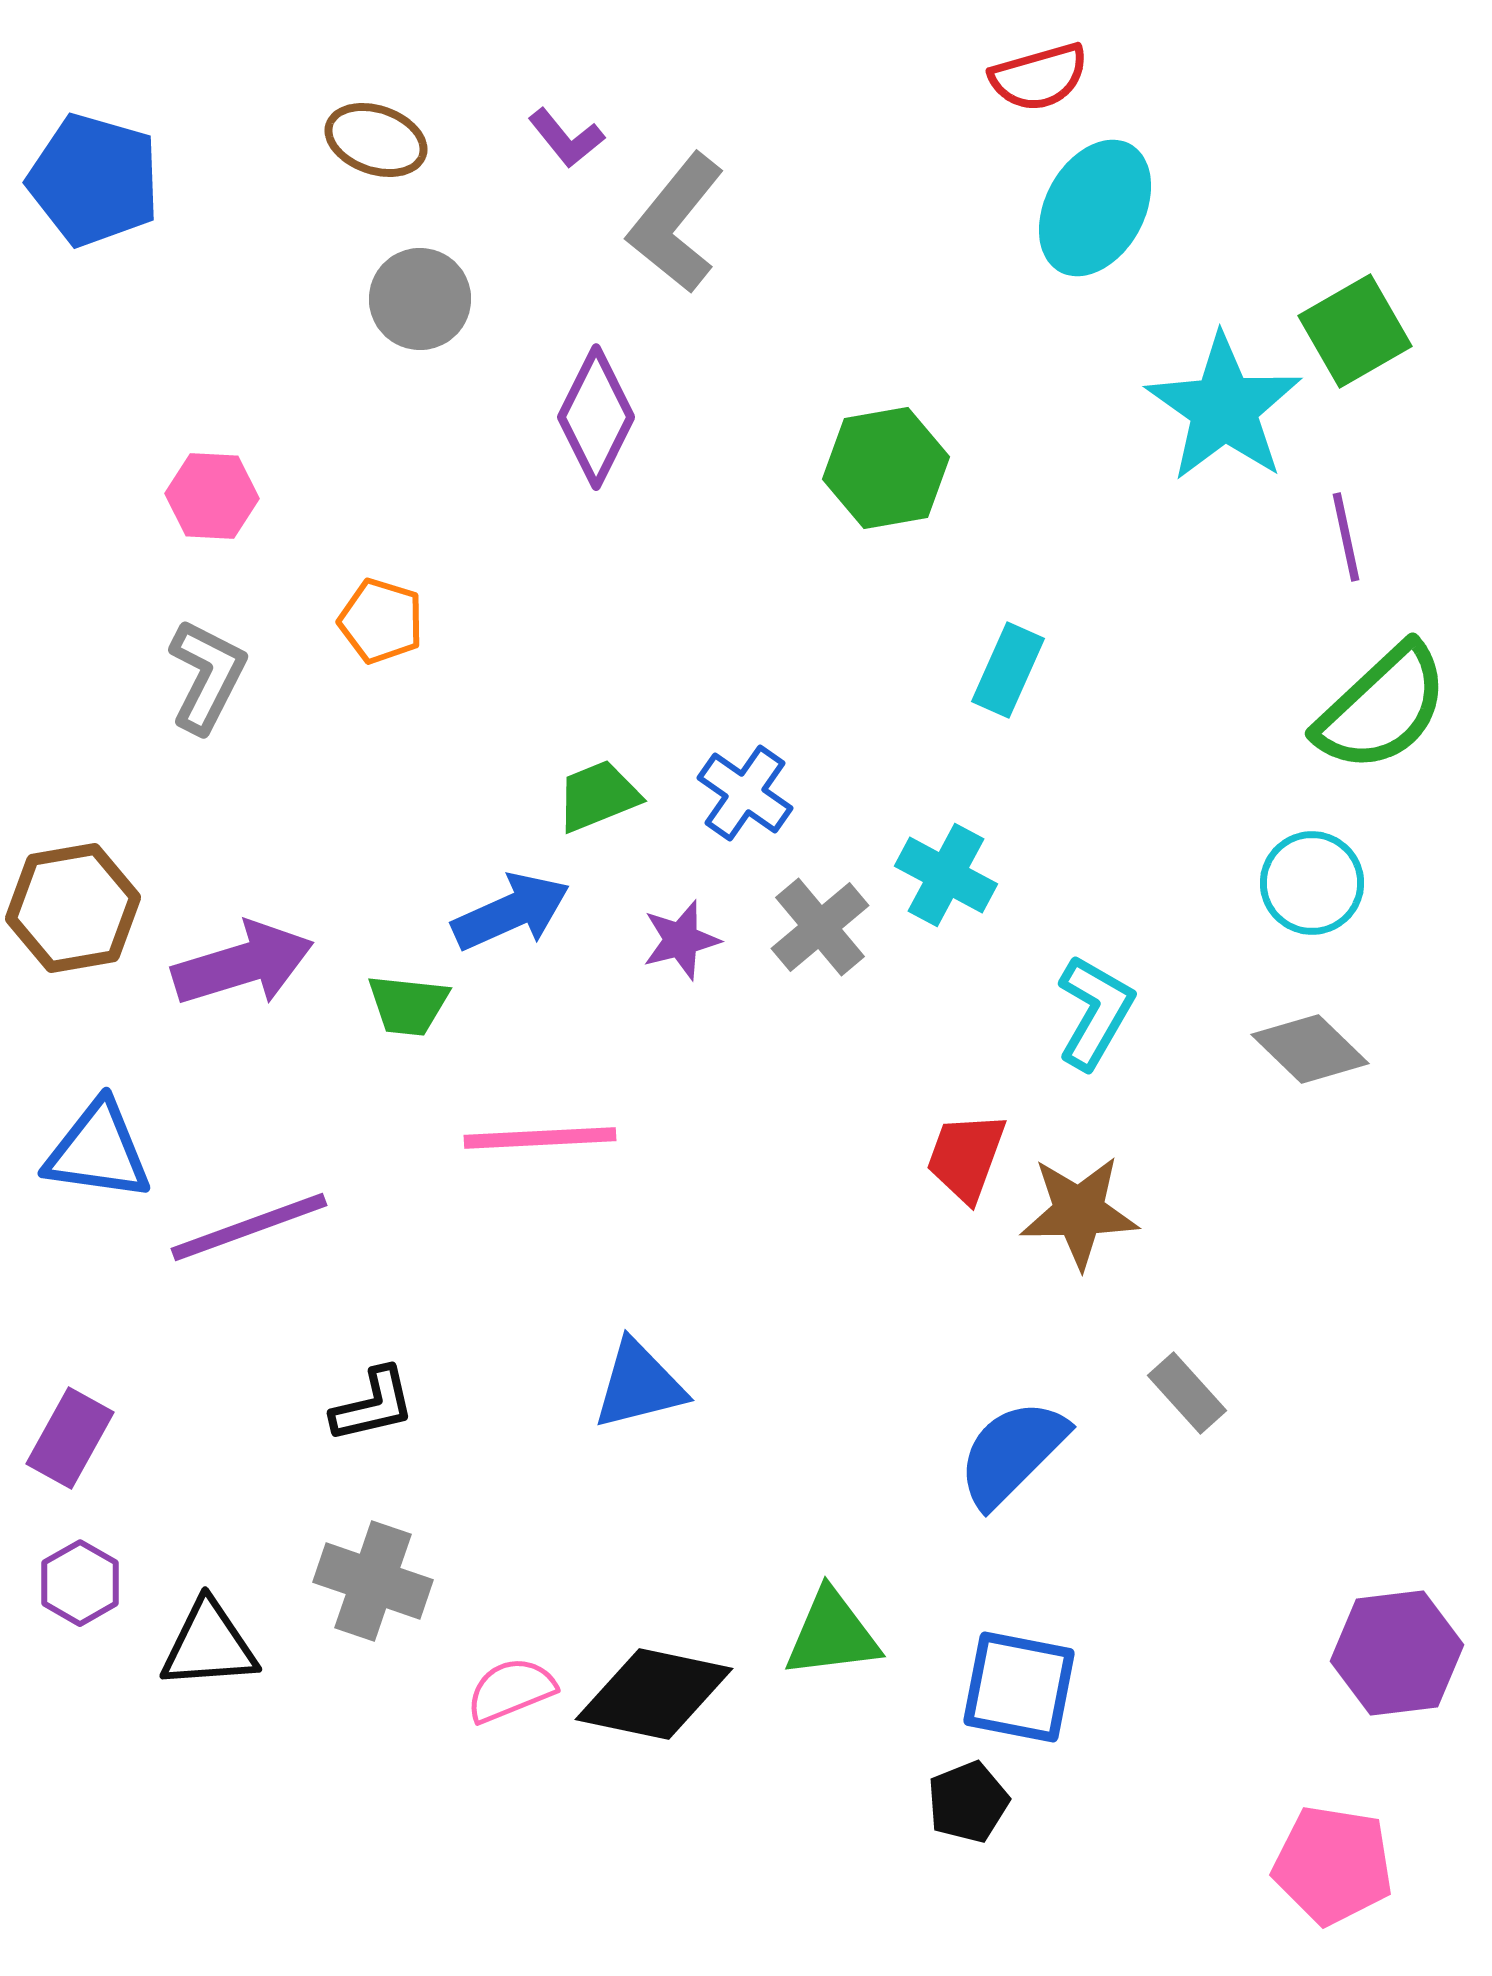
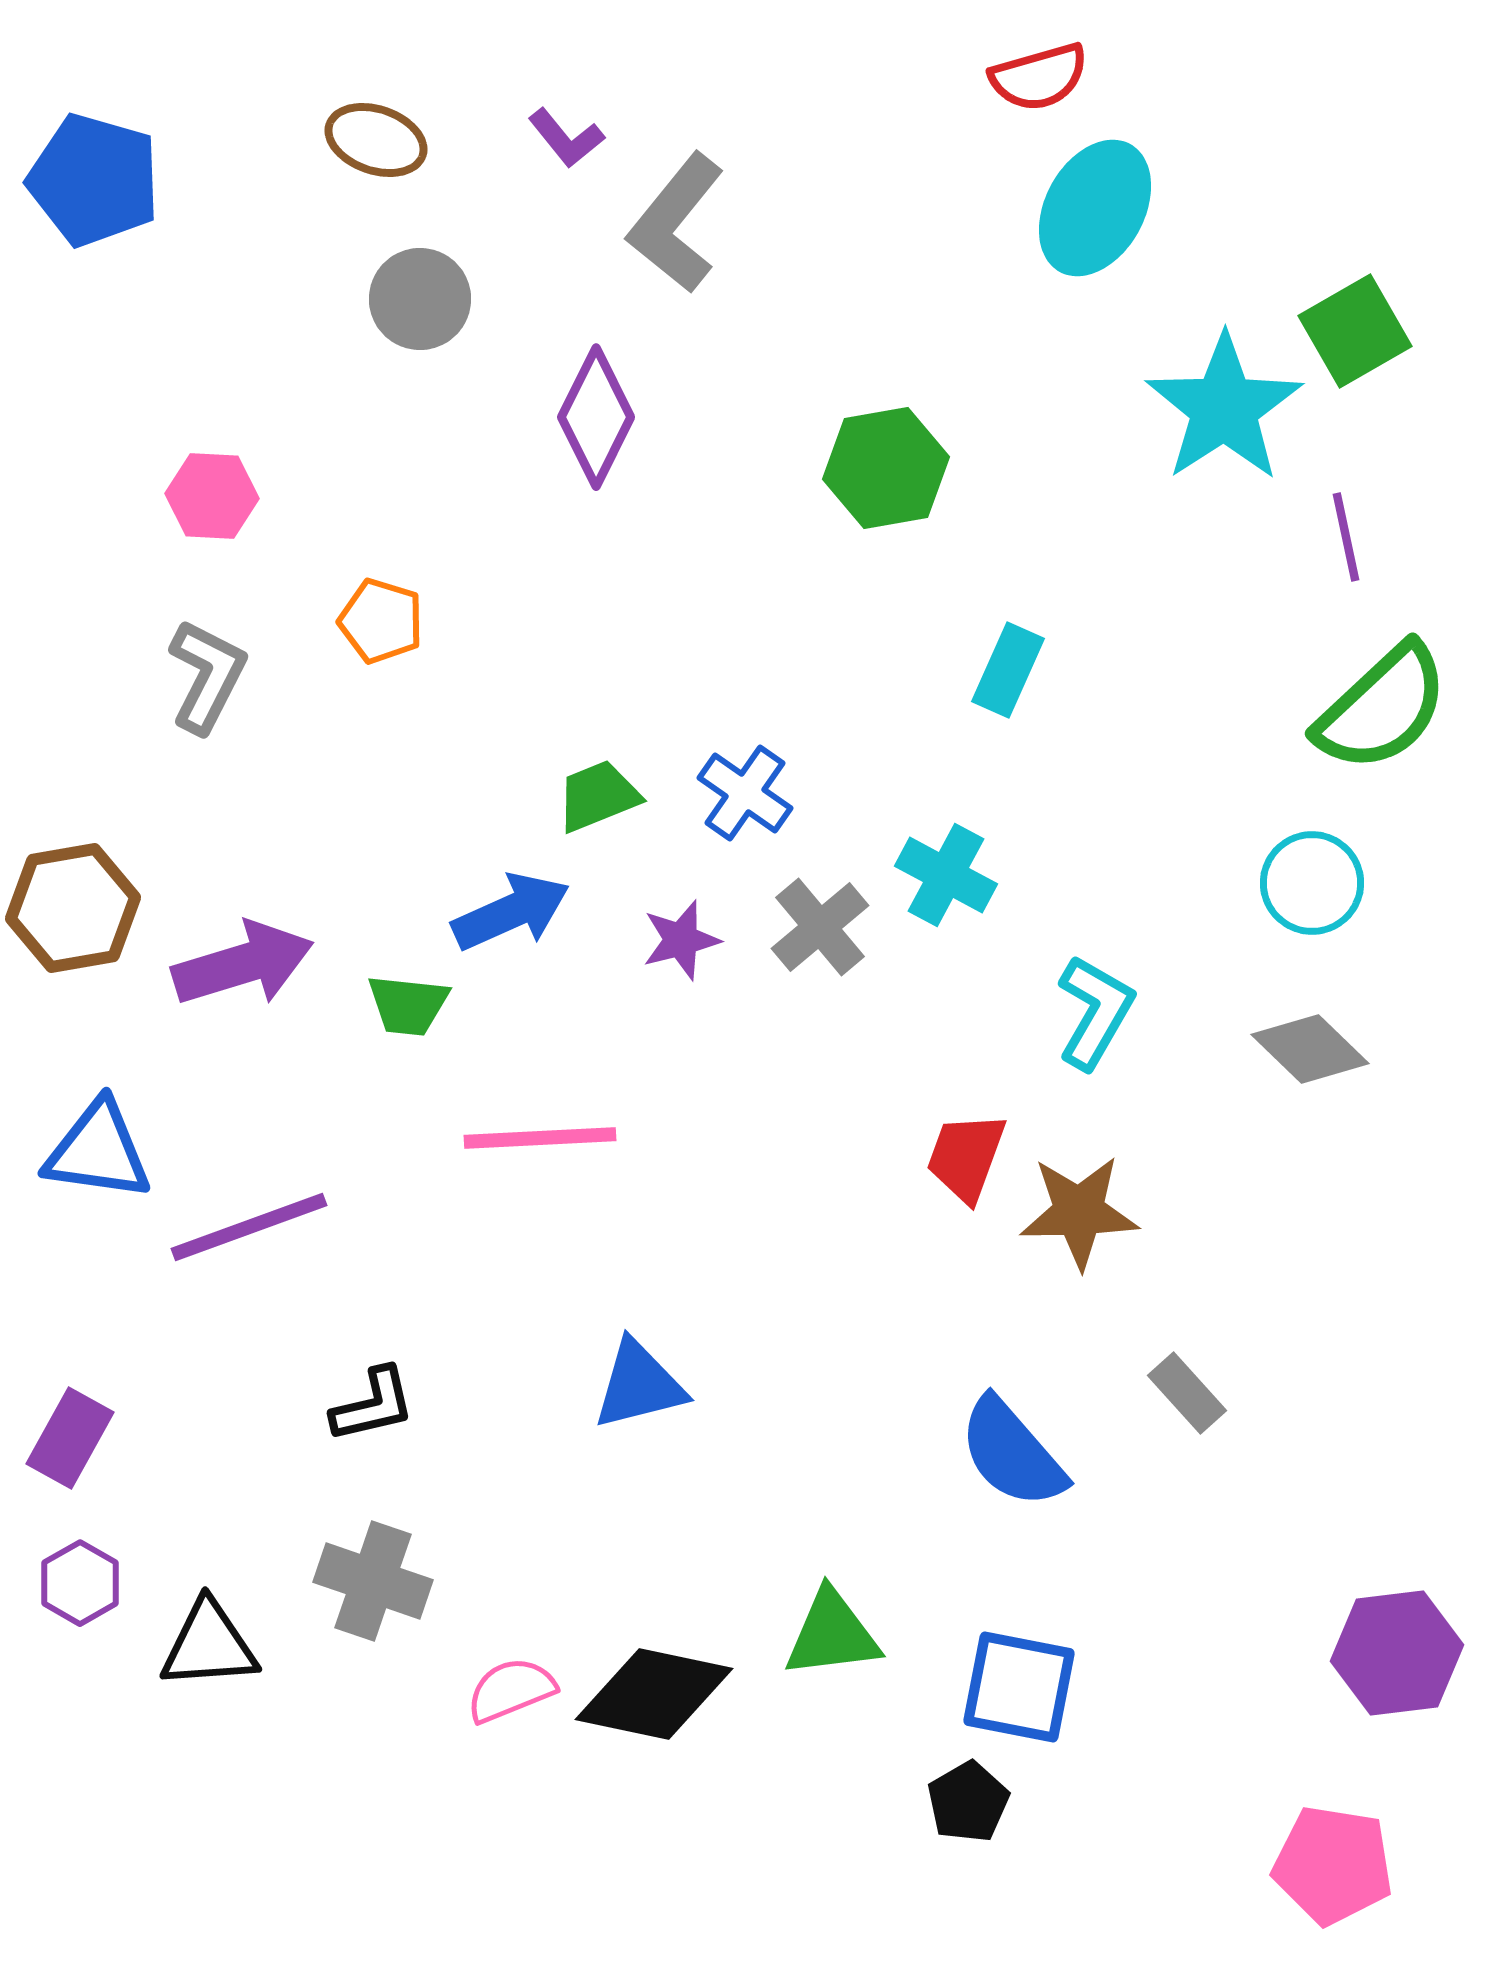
cyan star at (1224, 408): rotated 4 degrees clockwise
blue semicircle at (1012, 1453): rotated 86 degrees counterclockwise
black pentagon at (968, 1802): rotated 8 degrees counterclockwise
